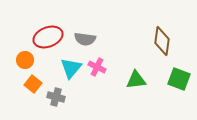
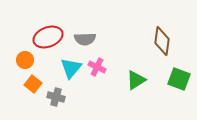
gray semicircle: rotated 10 degrees counterclockwise
green triangle: rotated 25 degrees counterclockwise
